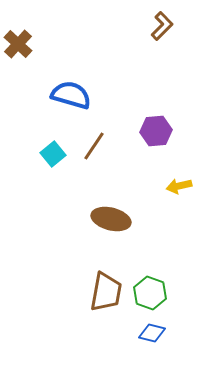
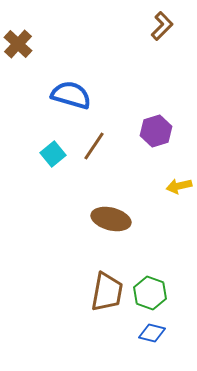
purple hexagon: rotated 12 degrees counterclockwise
brown trapezoid: moved 1 px right
